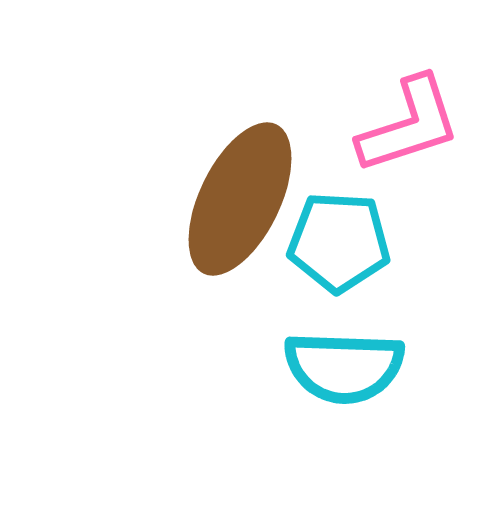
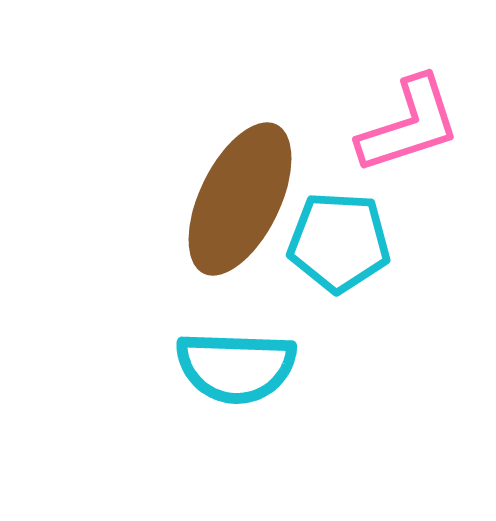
cyan semicircle: moved 108 px left
